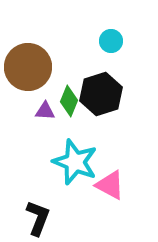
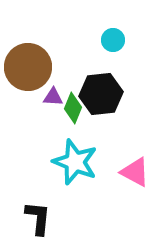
cyan circle: moved 2 px right, 1 px up
black hexagon: rotated 12 degrees clockwise
green diamond: moved 4 px right, 7 px down
purple triangle: moved 8 px right, 14 px up
pink triangle: moved 25 px right, 13 px up
black L-shape: rotated 15 degrees counterclockwise
